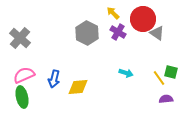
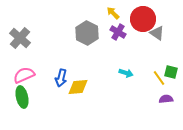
blue arrow: moved 7 px right, 1 px up
